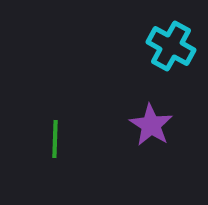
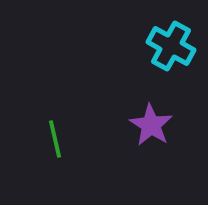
green line: rotated 15 degrees counterclockwise
